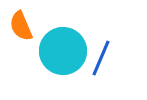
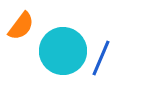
orange semicircle: rotated 120 degrees counterclockwise
